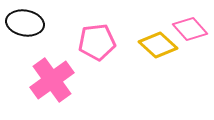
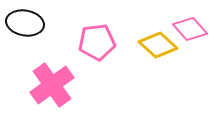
pink cross: moved 5 px down
